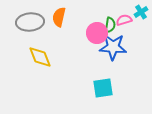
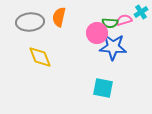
green semicircle: moved 2 px up; rotated 84 degrees clockwise
cyan square: rotated 20 degrees clockwise
